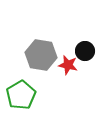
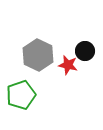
gray hexagon: moved 3 px left; rotated 16 degrees clockwise
green pentagon: rotated 12 degrees clockwise
